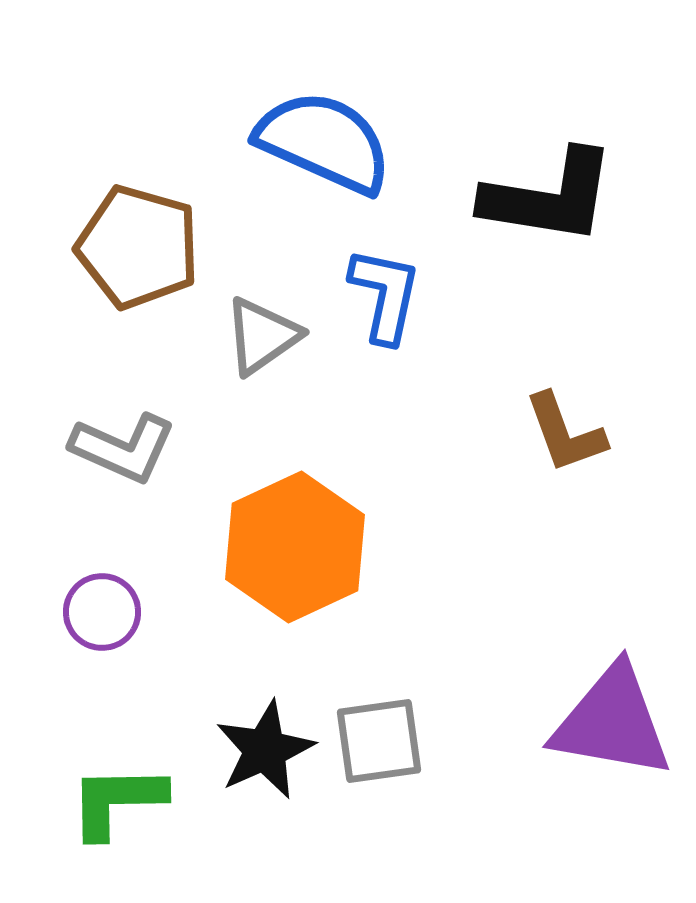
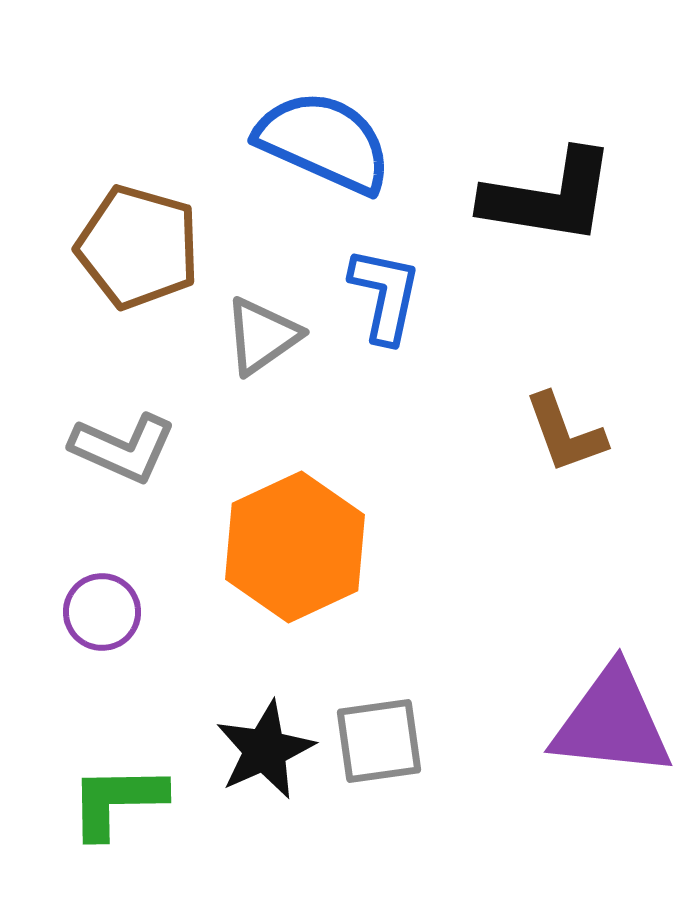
purple triangle: rotated 4 degrees counterclockwise
